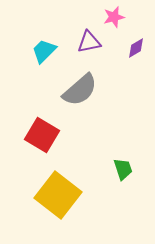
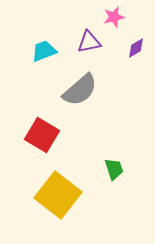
cyan trapezoid: rotated 24 degrees clockwise
green trapezoid: moved 9 px left
